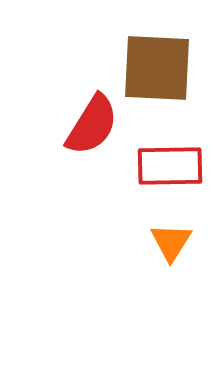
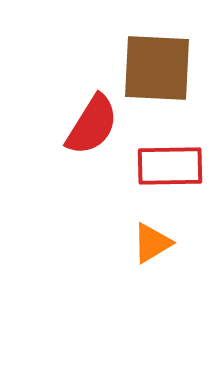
orange triangle: moved 19 px left, 1 px down; rotated 27 degrees clockwise
